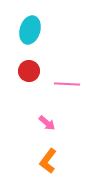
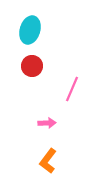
red circle: moved 3 px right, 5 px up
pink line: moved 5 px right, 5 px down; rotated 70 degrees counterclockwise
pink arrow: rotated 42 degrees counterclockwise
